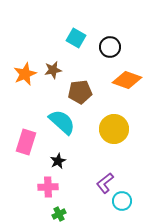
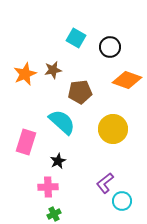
yellow circle: moved 1 px left
green cross: moved 5 px left
